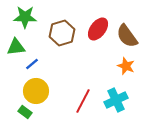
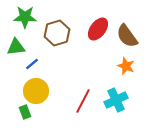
brown hexagon: moved 5 px left
green rectangle: rotated 32 degrees clockwise
